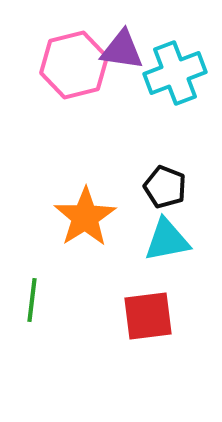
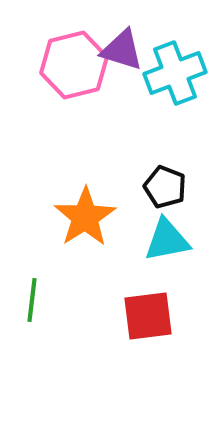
purple triangle: rotated 9 degrees clockwise
